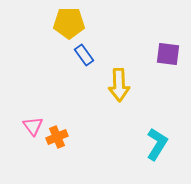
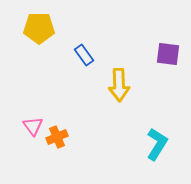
yellow pentagon: moved 30 px left, 5 px down
